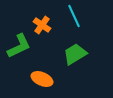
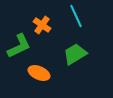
cyan line: moved 2 px right
orange ellipse: moved 3 px left, 6 px up
